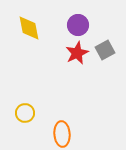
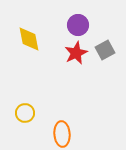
yellow diamond: moved 11 px down
red star: moved 1 px left
